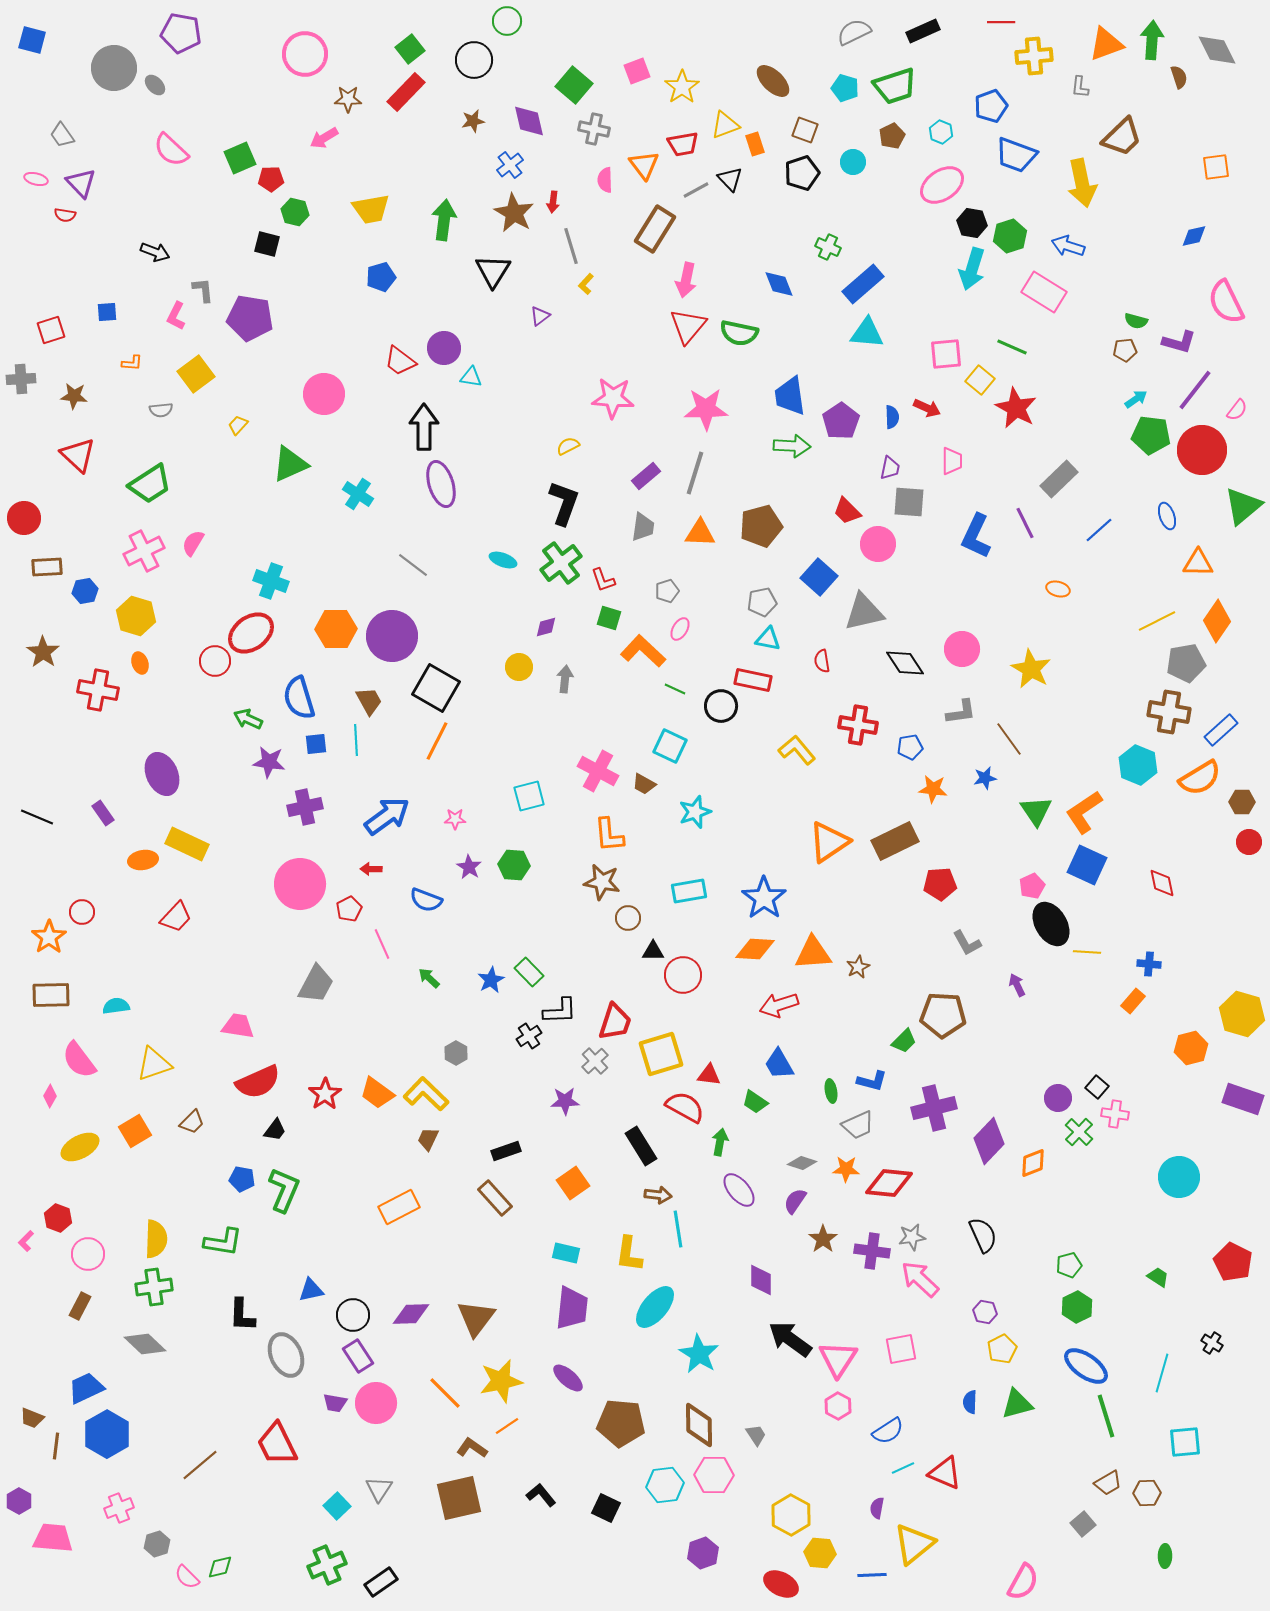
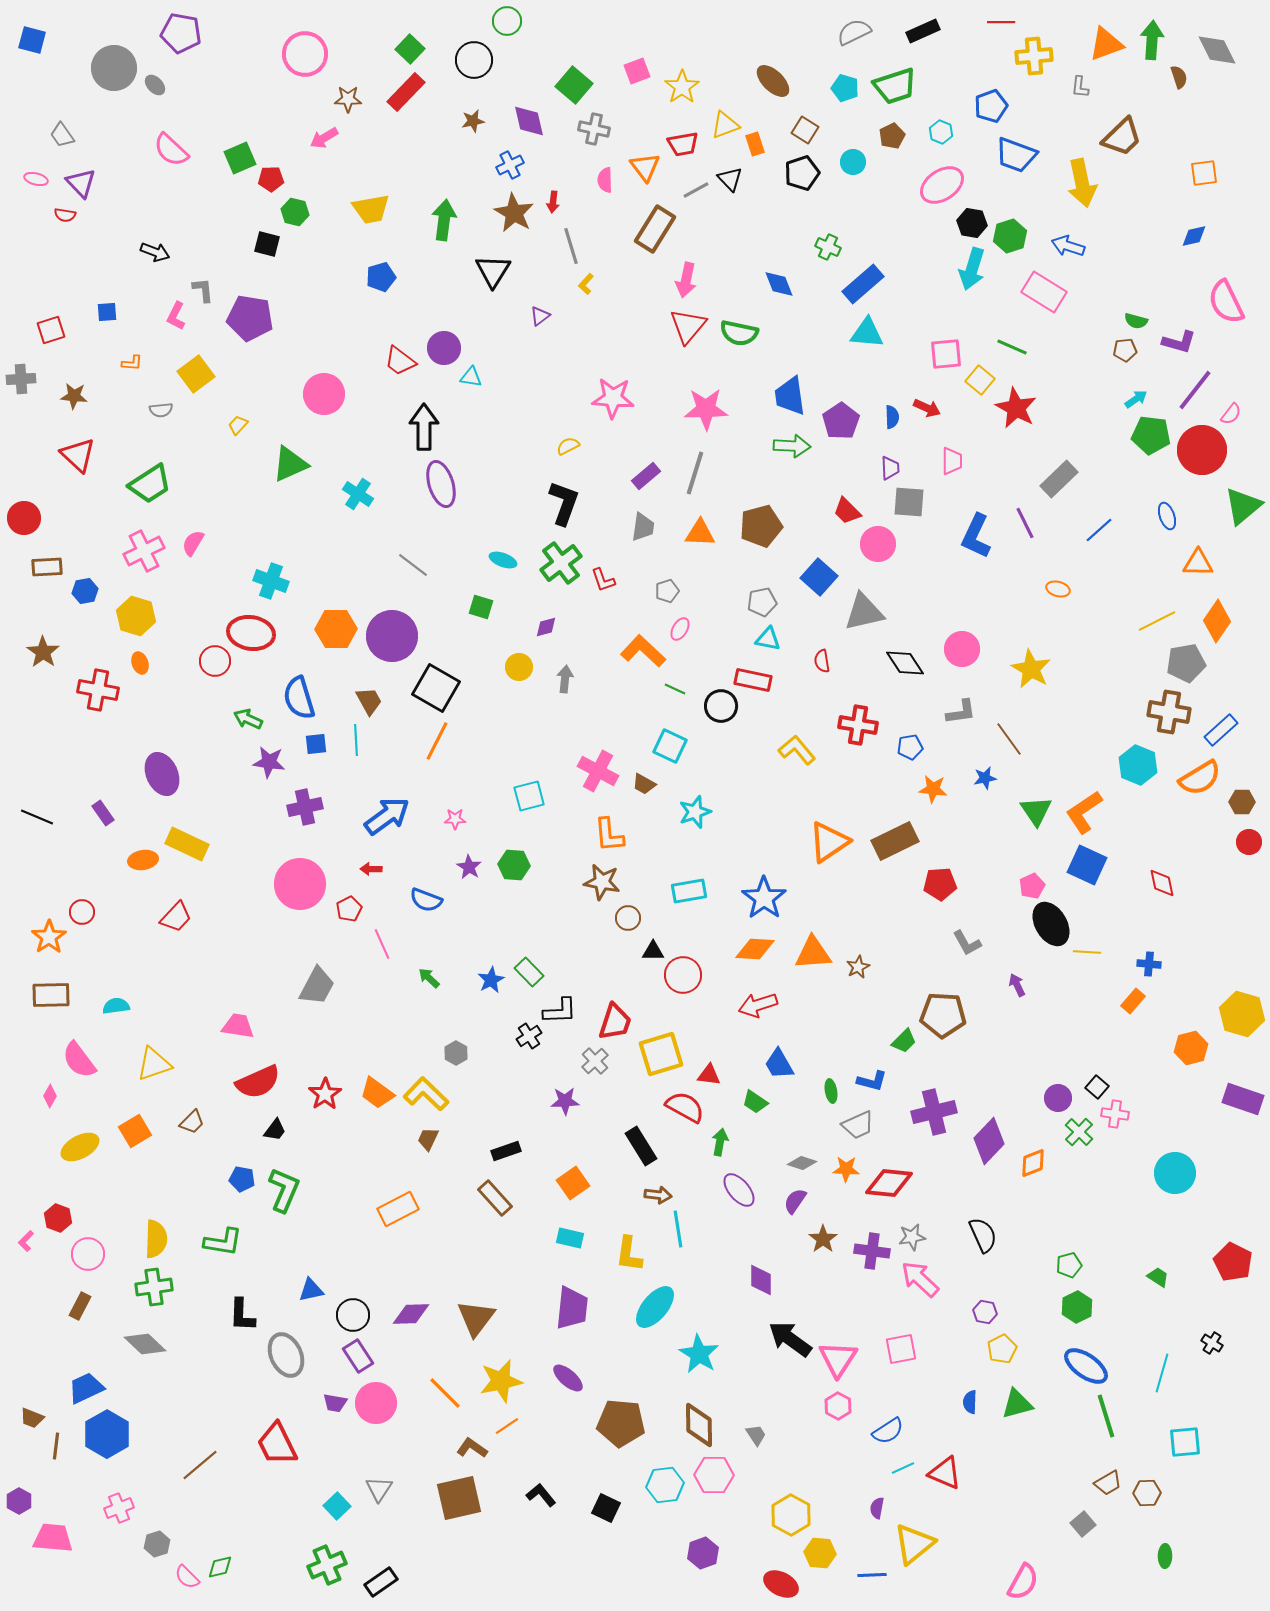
green square at (410, 49): rotated 8 degrees counterclockwise
brown square at (805, 130): rotated 12 degrees clockwise
blue cross at (510, 165): rotated 12 degrees clockwise
orange triangle at (644, 165): moved 1 px right, 2 px down
orange square at (1216, 167): moved 12 px left, 6 px down
pink semicircle at (1237, 410): moved 6 px left, 4 px down
purple trapezoid at (890, 468): rotated 15 degrees counterclockwise
green square at (609, 618): moved 128 px left, 11 px up
red ellipse at (251, 633): rotated 45 degrees clockwise
gray trapezoid at (316, 984): moved 1 px right, 2 px down
red arrow at (779, 1005): moved 21 px left
purple cross at (934, 1108): moved 4 px down
cyan circle at (1179, 1177): moved 4 px left, 4 px up
orange rectangle at (399, 1207): moved 1 px left, 2 px down
cyan rectangle at (566, 1253): moved 4 px right, 15 px up
